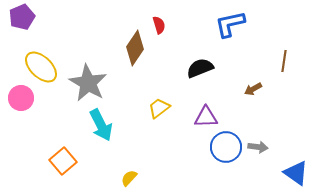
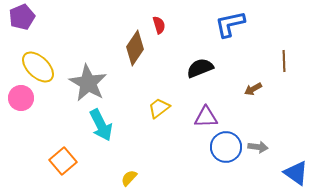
brown line: rotated 10 degrees counterclockwise
yellow ellipse: moved 3 px left
